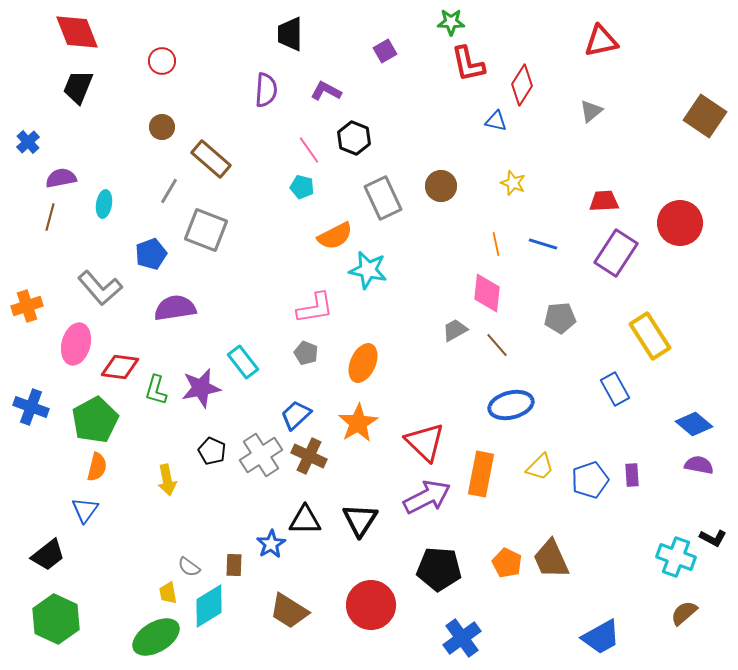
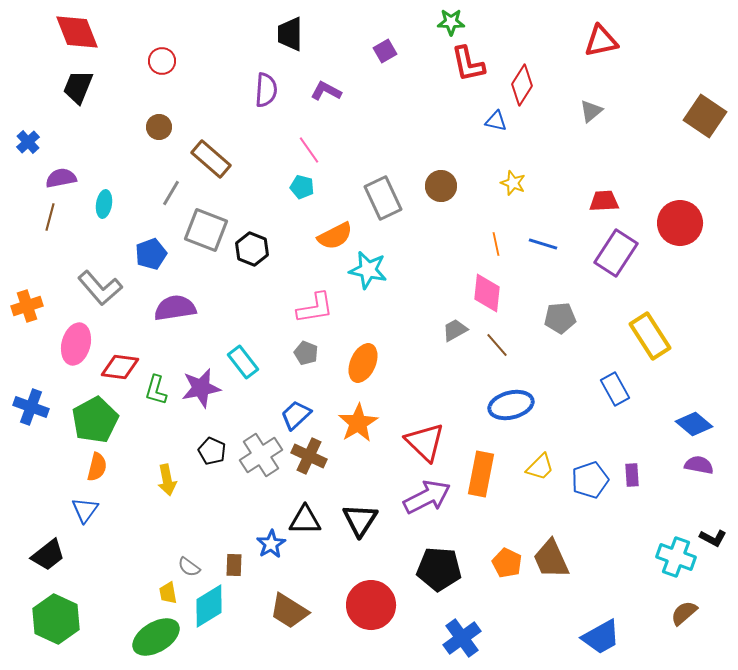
brown circle at (162, 127): moved 3 px left
black hexagon at (354, 138): moved 102 px left, 111 px down
gray line at (169, 191): moved 2 px right, 2 px down
